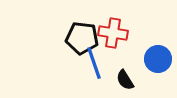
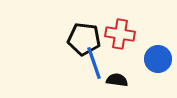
red cross: moved 7 px right, 1 px down
black pentagon: moved 2 px right, 1 px down
black semicircle: moved 8 px left; rotated 130 degrees clockwise
